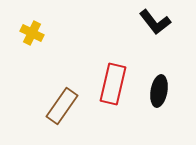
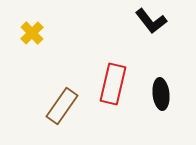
black L-shape: moved 4 px left, 1 px up
yellow cross: rotated 20 degrees clockwise
black ellipse: moved 2 px right, 3 px down; rotated 16 degrees counterclockwise
